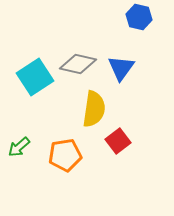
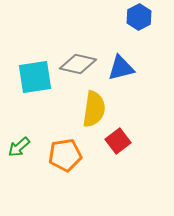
blue hexagon: rotated 20 degrees clockwise
blue triangle: rotated 40 degrees clockwise
cyan square: rotated 24 degrees clockwise
